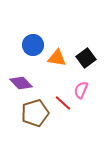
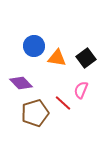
blue circle: moved 1 px right, 1 px down
